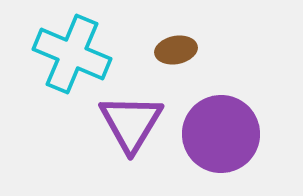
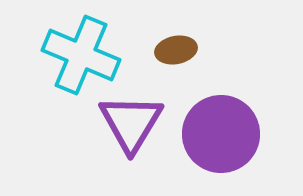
cyan cross: moved 9 px right, 1 px down
